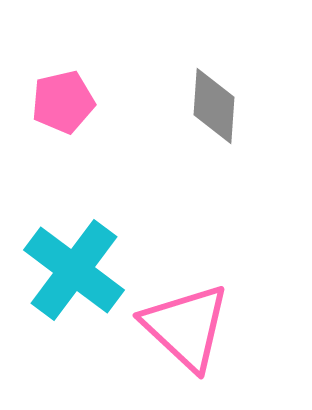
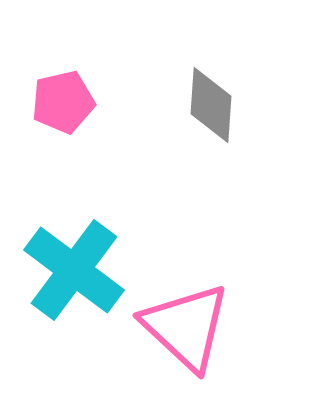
gray diamond: moved 3 px left, 1 px up
